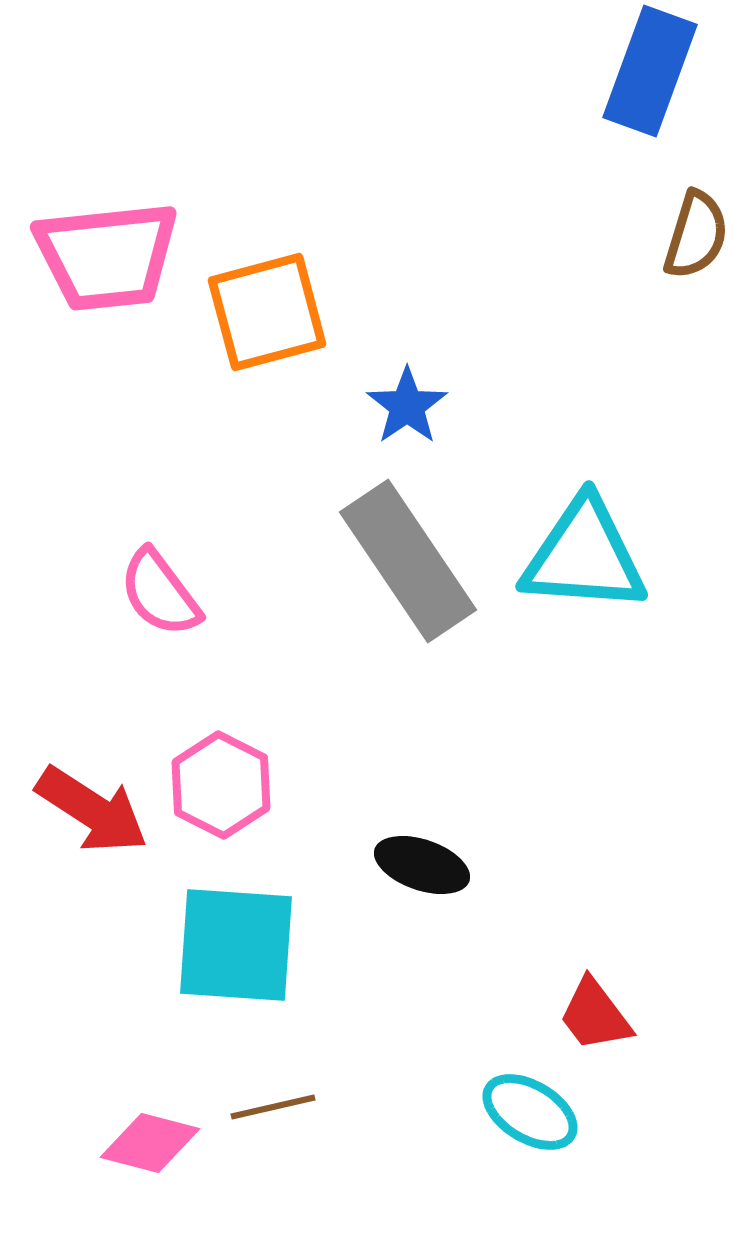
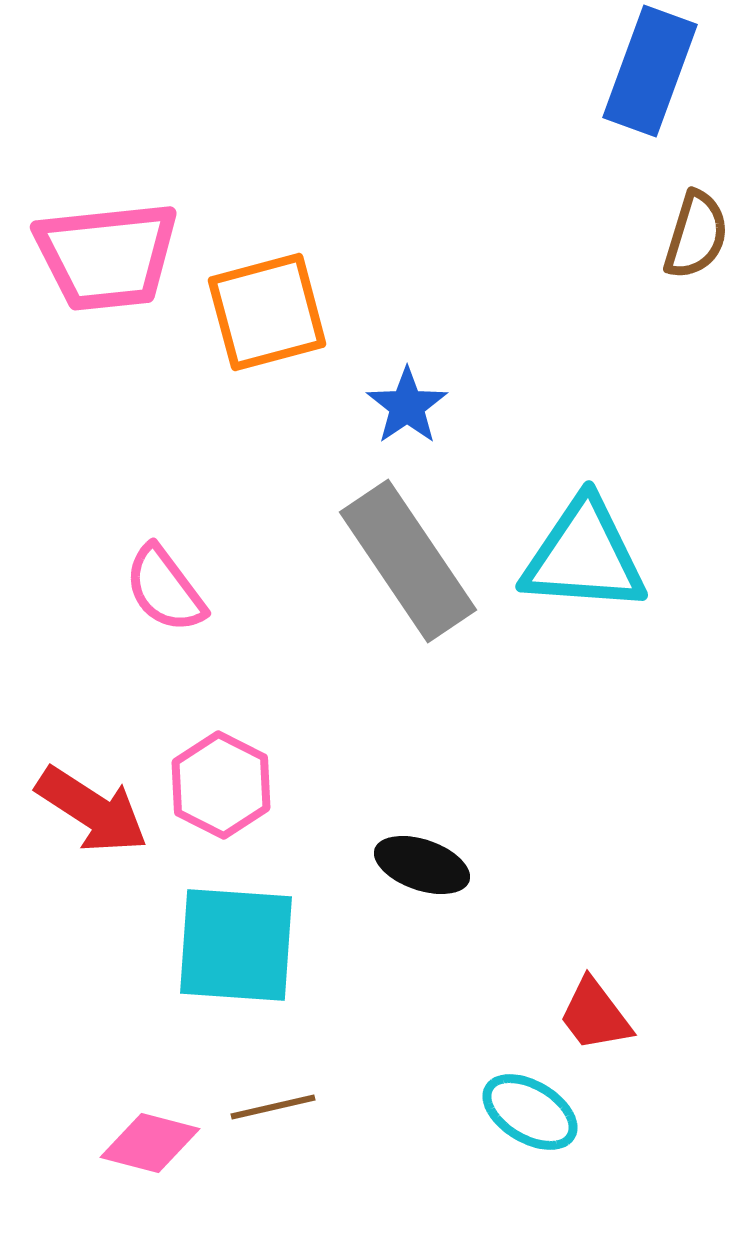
pink semicircle: moved 5 px right, 4 px up
